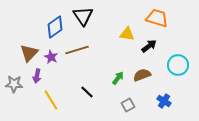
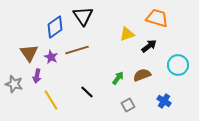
yellow triangle: rotated 28 degrees counterclockwise
brown triangle: rotated 18 degrees counterclockwise
gray star: rotated 12 degrees clockwise
